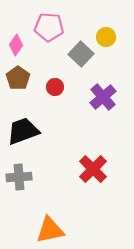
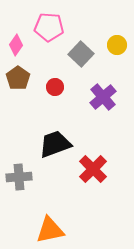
yellow circle: moved 11 px right, 8 px down
black trapezoid: moved 32 px right, 13 px down
